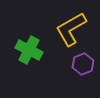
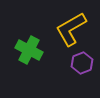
purple hexagon: moved 1 px left, 1 px up
